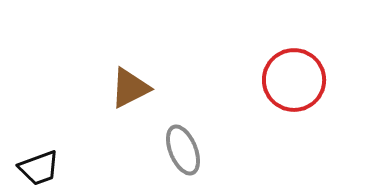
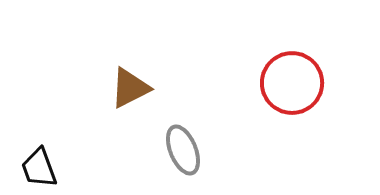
red circle: moved 2 px left, 3 px down
black trapezoid: rotated 90 degrees clockwise
